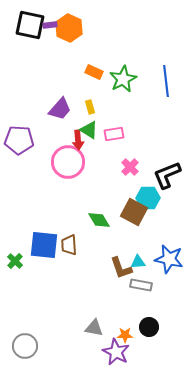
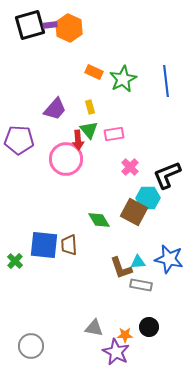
black square: rotated 28 degrees counterclockwise
purple trapezoid: moved 5 px left
green triangle: rotated 18 degrees clockwise
pink circle: moved 2 px left, 3 px up
gray circle: moved 6 px right
